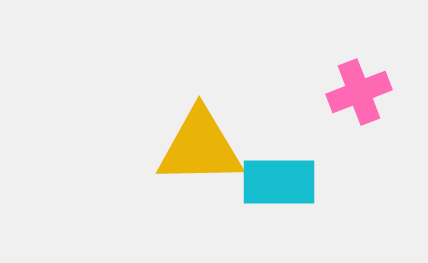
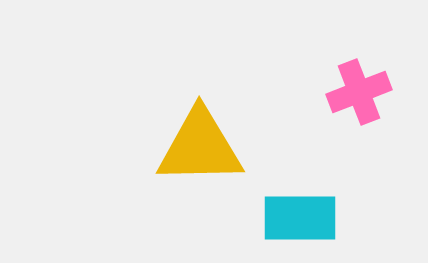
cyan rectangle: moved 21 px right, 36 px down
